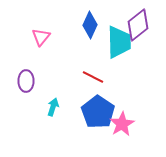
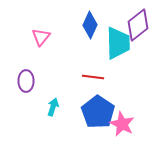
cyan trapezoid: moved 1 px left, 1 px down
red line: rotated 20 degrees counterclockwise
pink star: rotated 15 degrees counterclockwise
